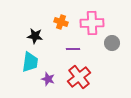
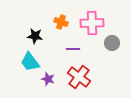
cyan trapezoid: rotated 135 degrees clockwise
red cross: rotated 15 degrees counterclockwise
